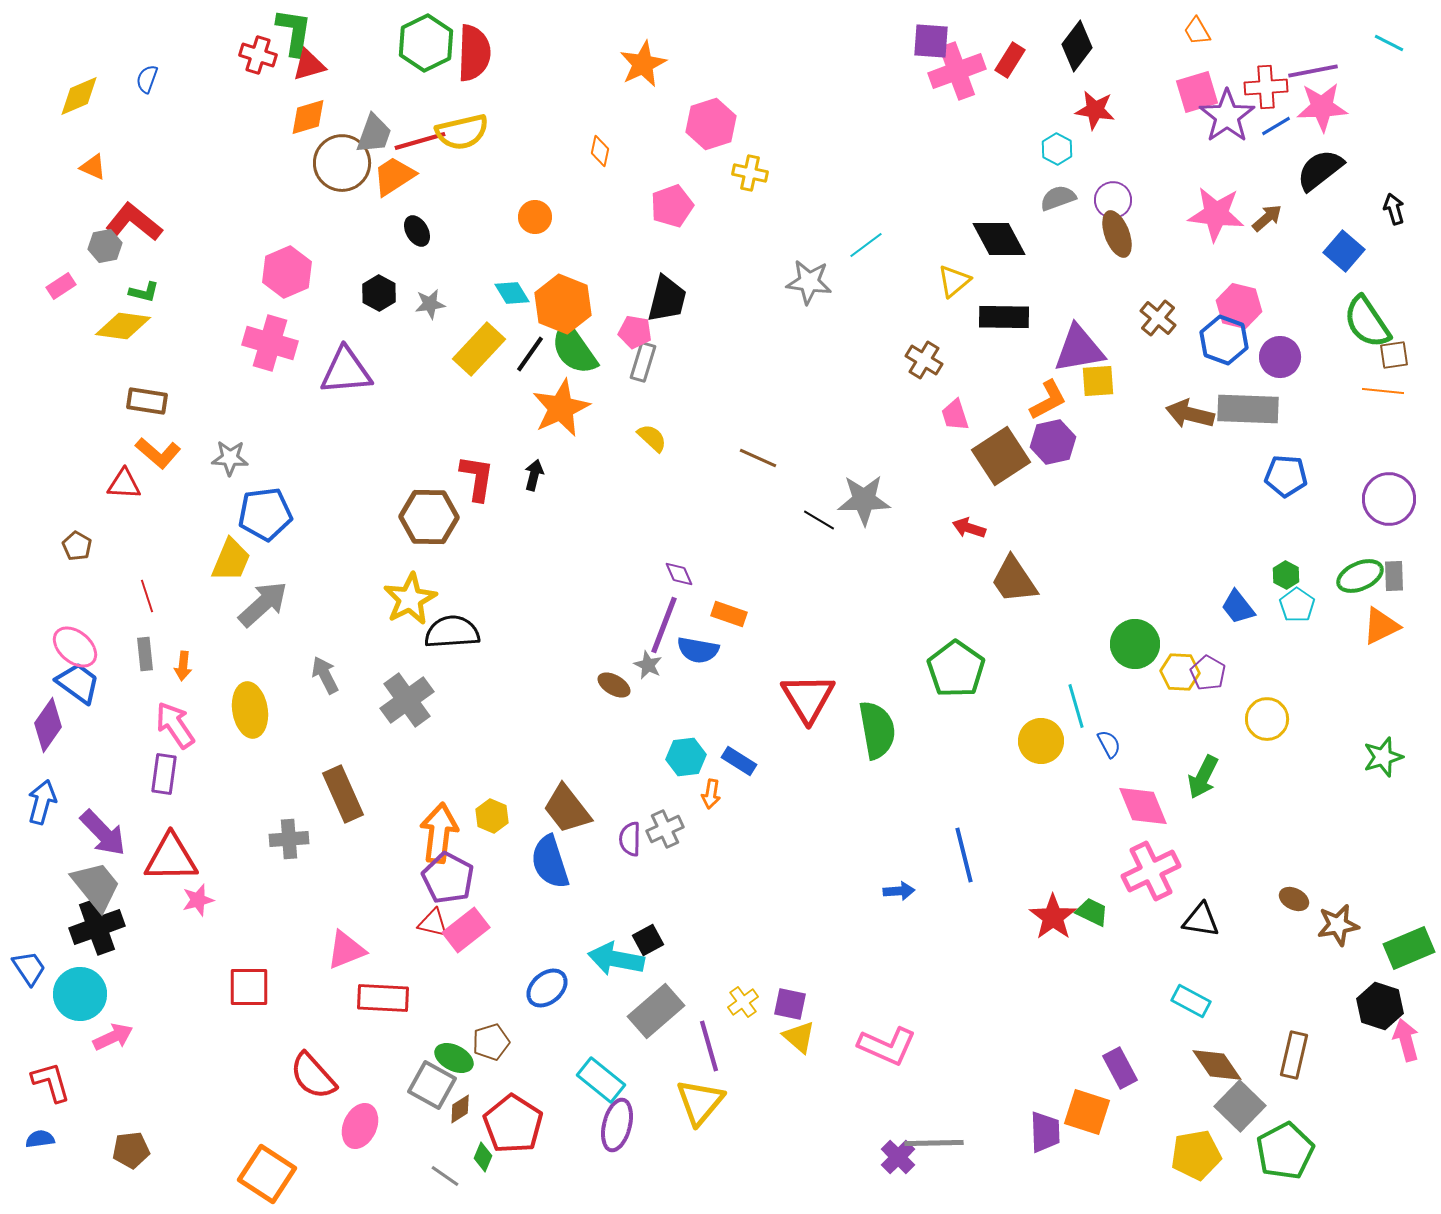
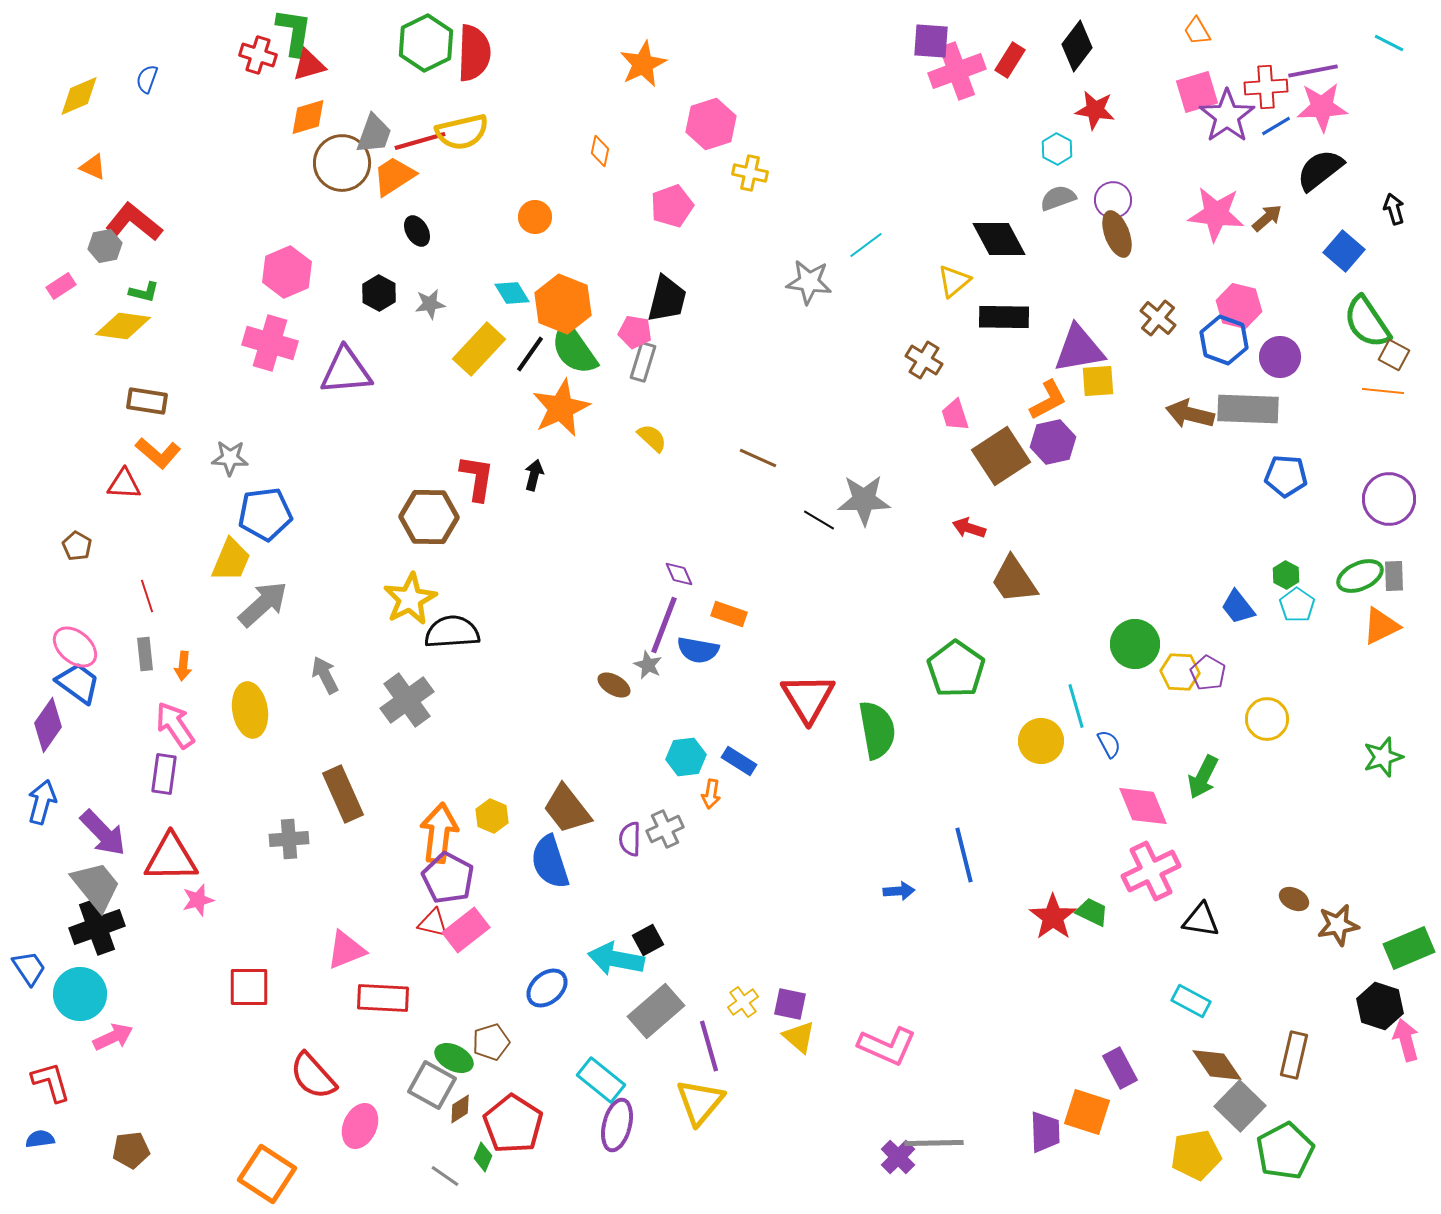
brown square at (1394, 355): rotated 36 degrees clockwise
